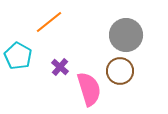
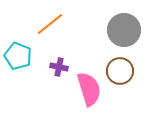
orange line: moved 1 px right, 2 px down
gray circle: moved 2 px left, 5 px up
cyan pentagon: rotated 8 degrees counterclockwise
purple cross: moved 1 px left; rotated 30 degrees counterclockwise
